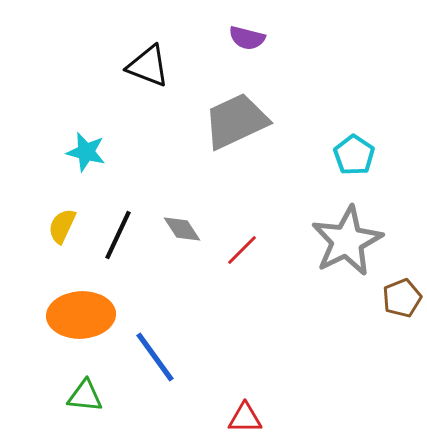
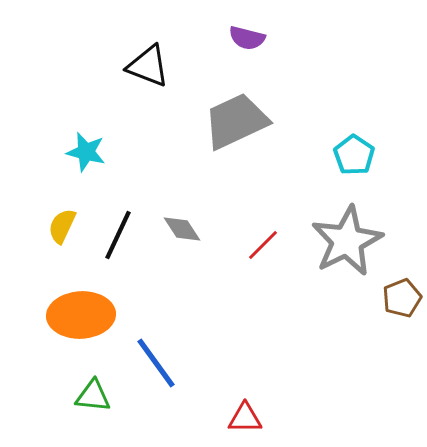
red line: moved 21 px right, 5 px up
blue line: moved 1 px right, 6 px down
green triangle: moved 8 px right
